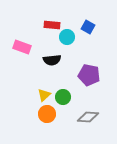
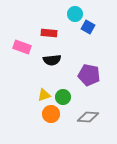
red rectangle: moved 3 px left, 8 px down
cyan circle: moved 8 px right, 23 px up
yellow triangle: rotated 24 degrees clockwise
orange circle: moved 4 px right
